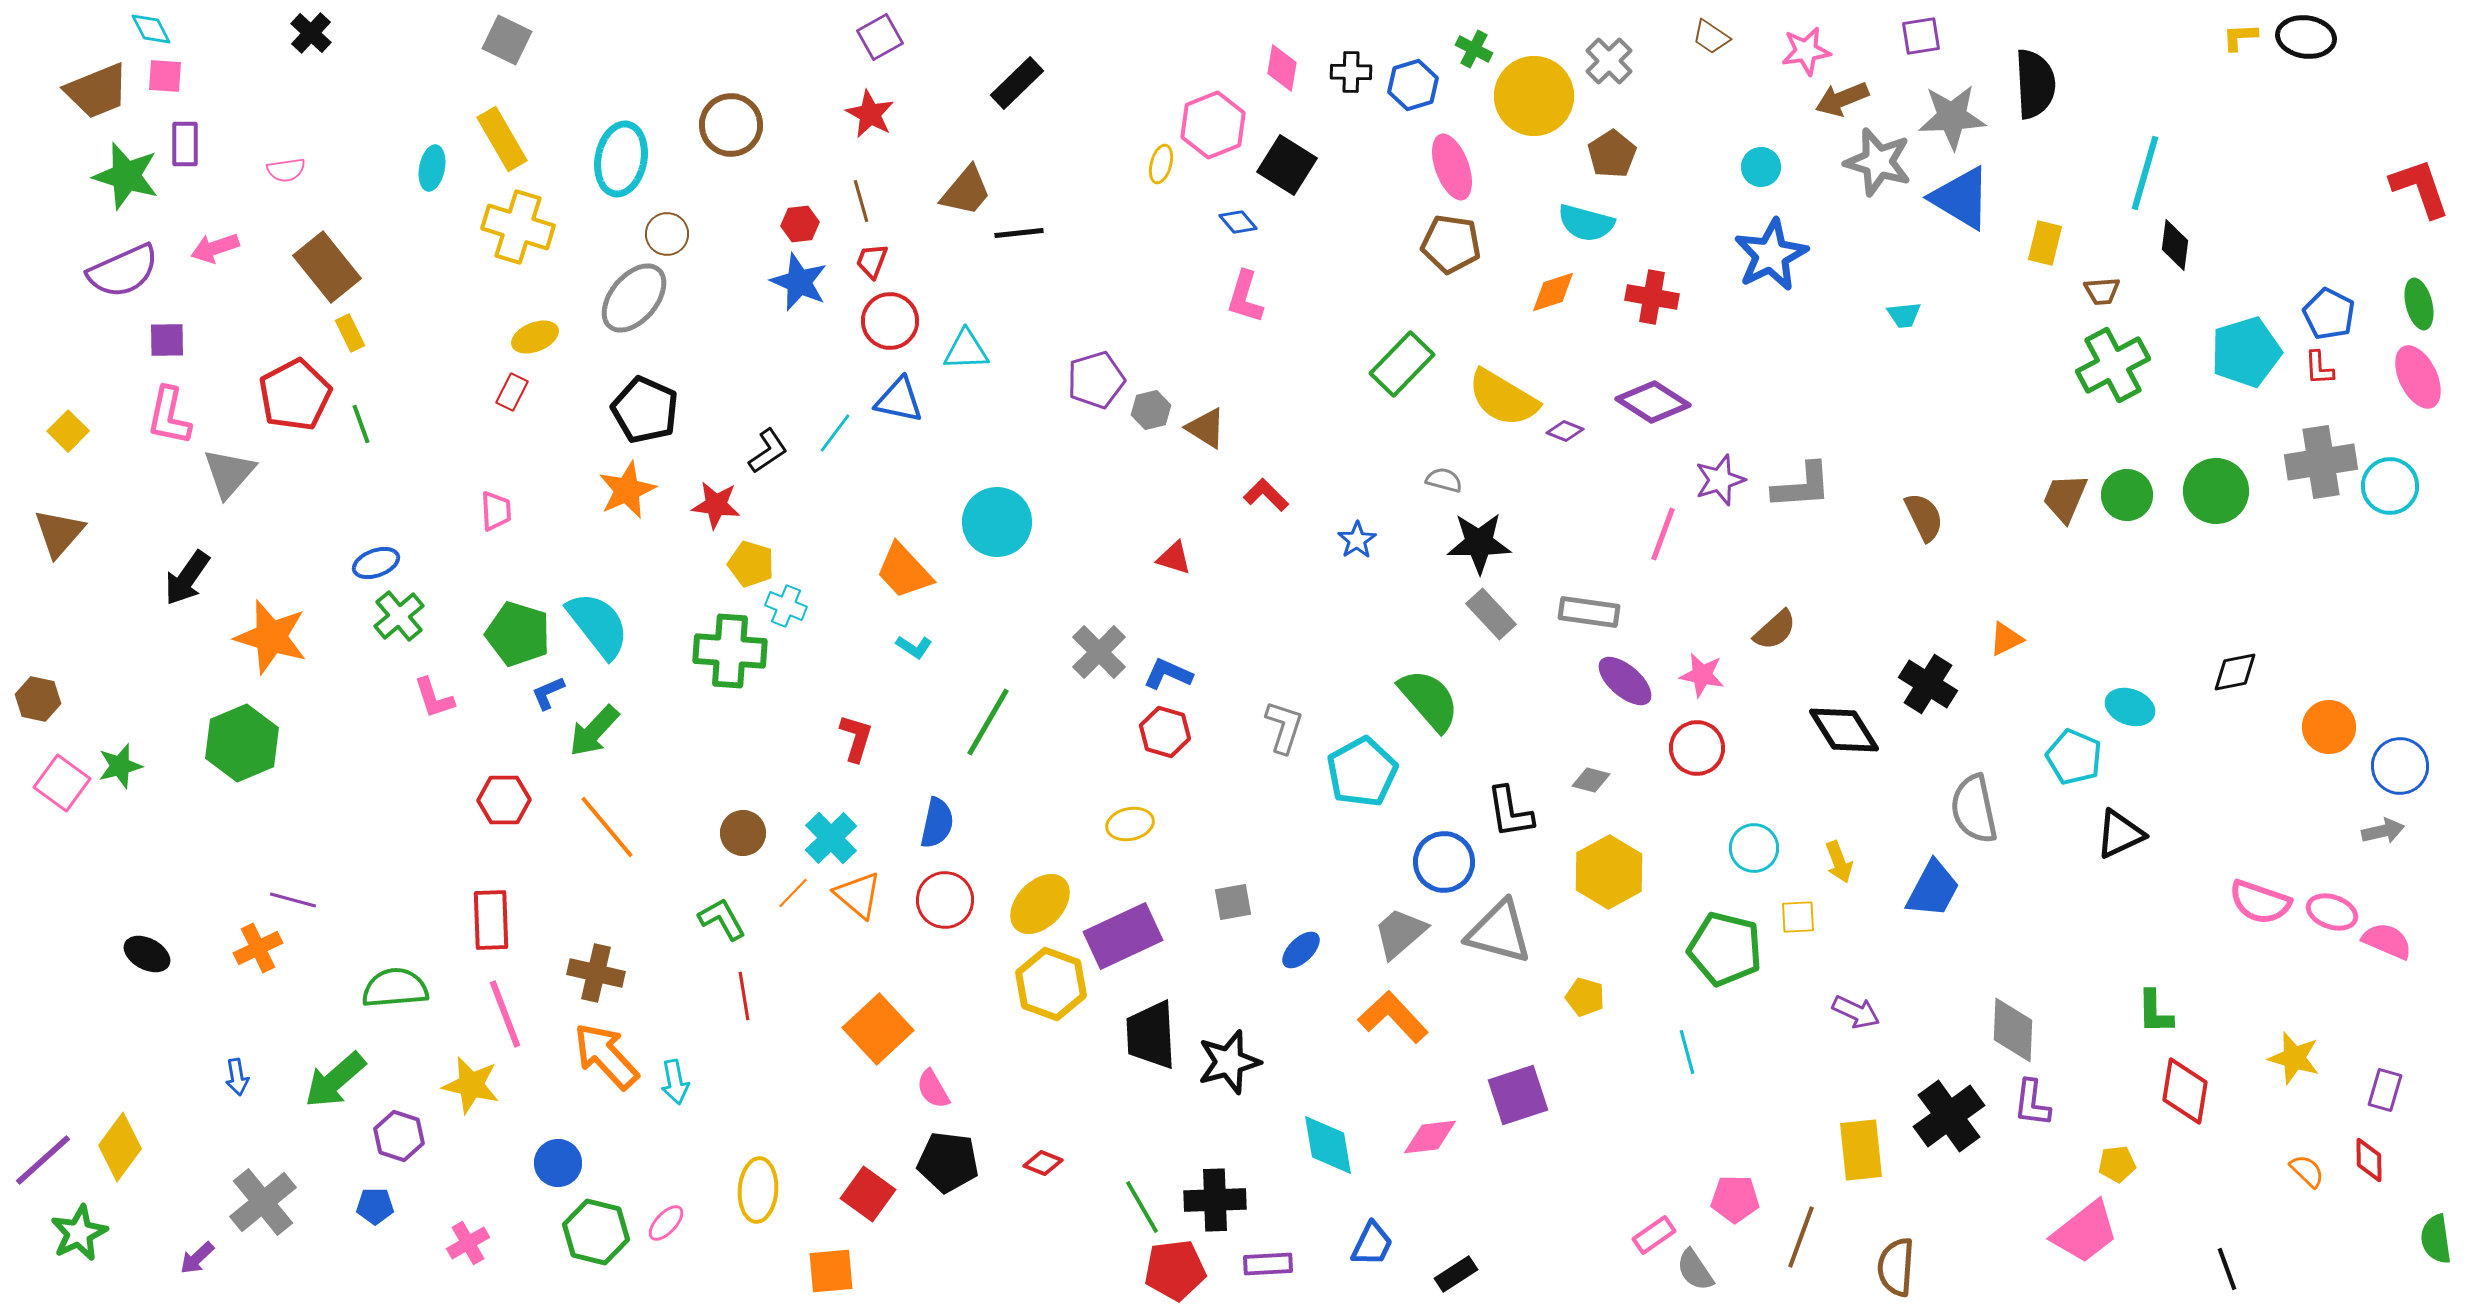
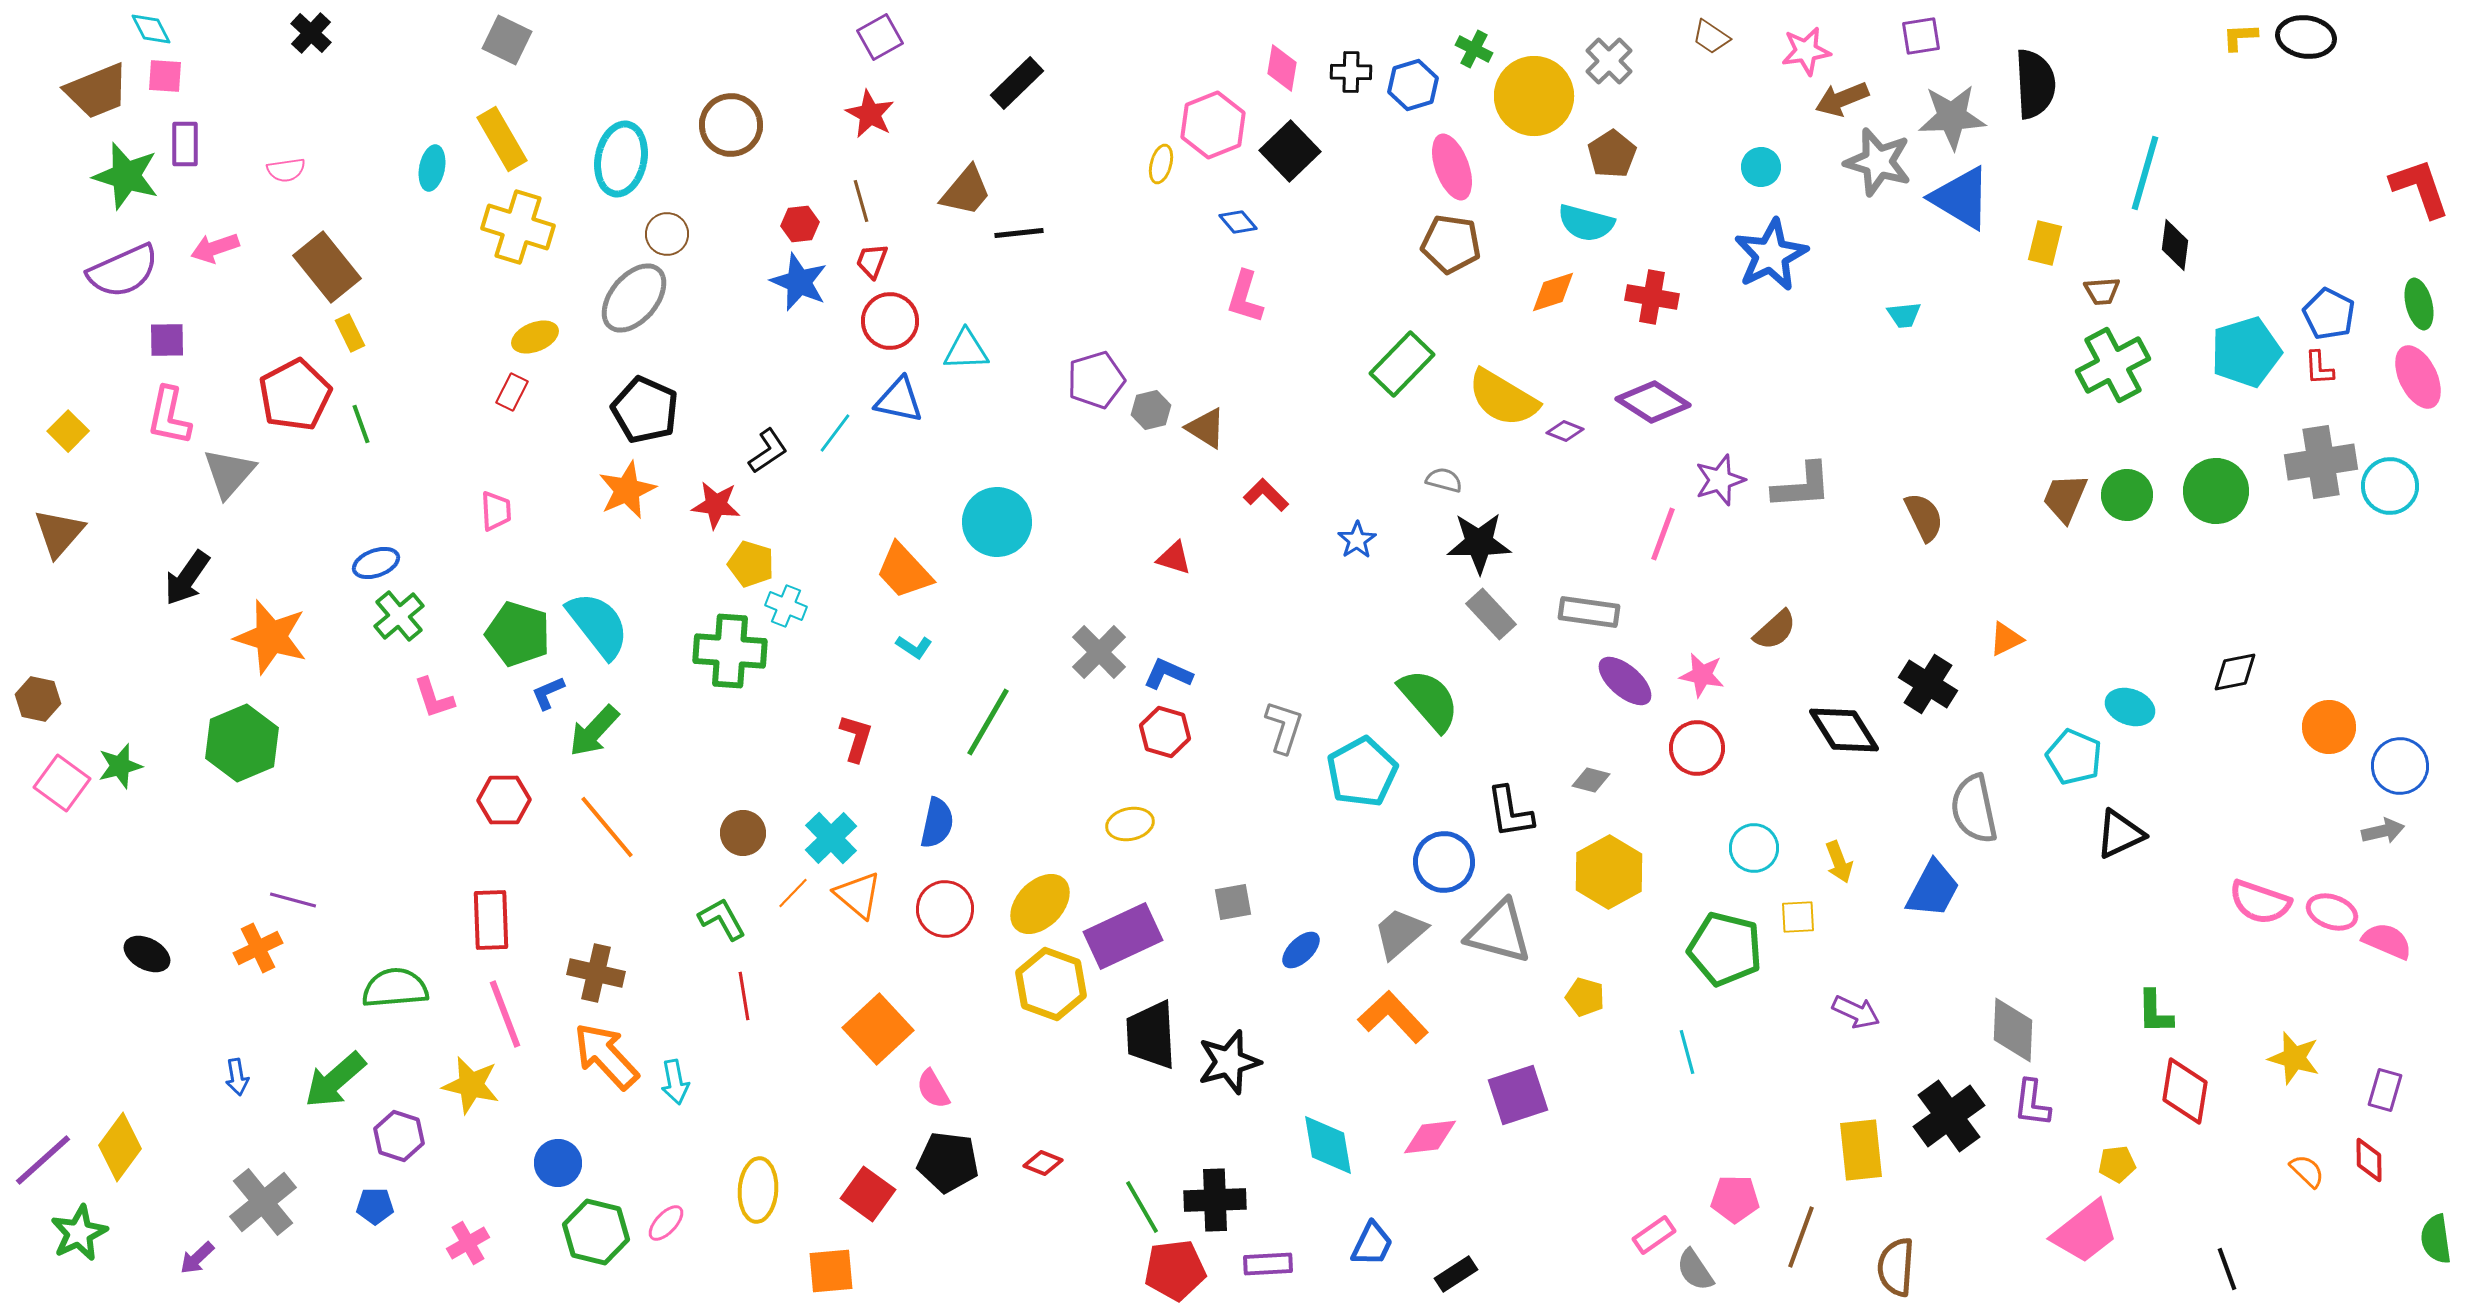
black square at (1287, 165): moved 3 px right, 14 px up; rotated 14 degrees clockwise
red circle at (945, 900): moved 9 px down
